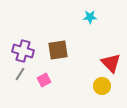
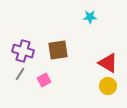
red triangle: moved 3 px left; rotated 15 degrees counterclockwise
yellow circle: moved 6 px right
